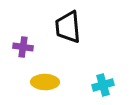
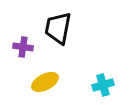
black trapezoid: moved 10 px left, 1 px down; rotated 16 degrees clockwise
yellow ellipse: rotated 28 degrees counterclockwise
